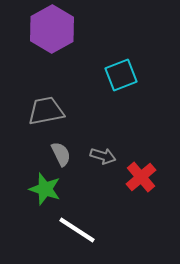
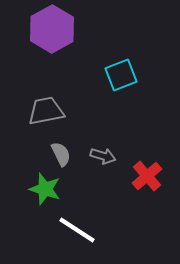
red cross: moved 6 px right, 1 px up
